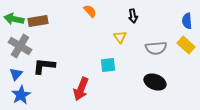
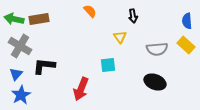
brown rectangle: moved 1 px right, 2 px up
gray semicircle: moved 1 px right, 1 px down
